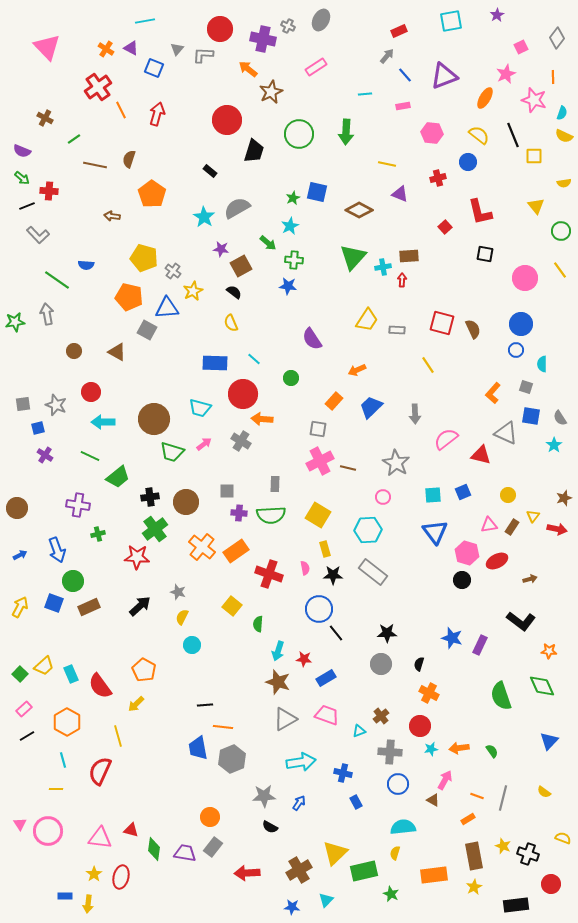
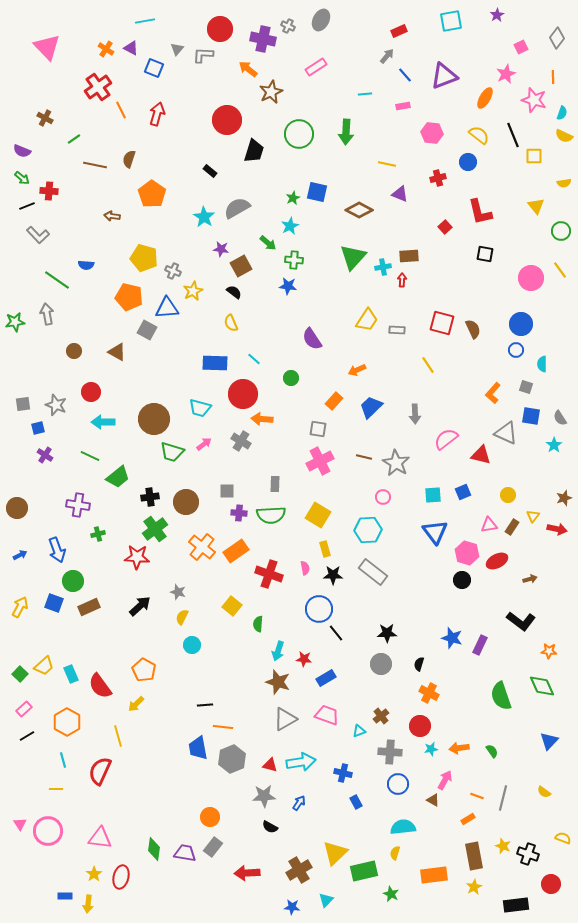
gray cross at (173, 271): rotated 14 degrees counterclockwise
pink circle at (525, 278): moved 6 px right
brown line at (348, 468): moved 16 px right, 11 px up
red triangle at (131, 830): moved 139 px right, 65 px up
